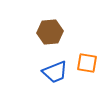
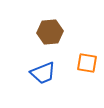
blue trapezoid: moved 12 px left, 1 px down
